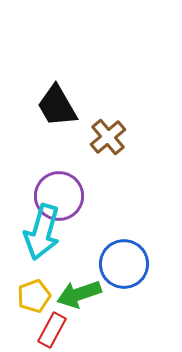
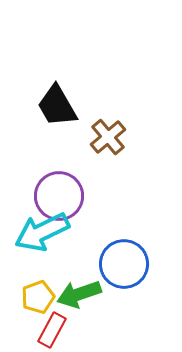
cyan arrow: rotated 48 degrees clockwise
yellow pentagon: moved 4 px right, 1 px down
